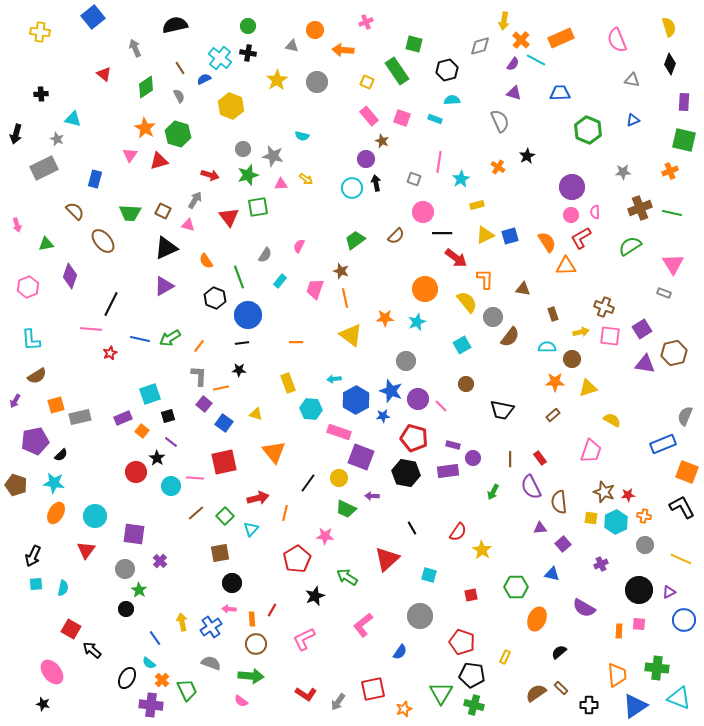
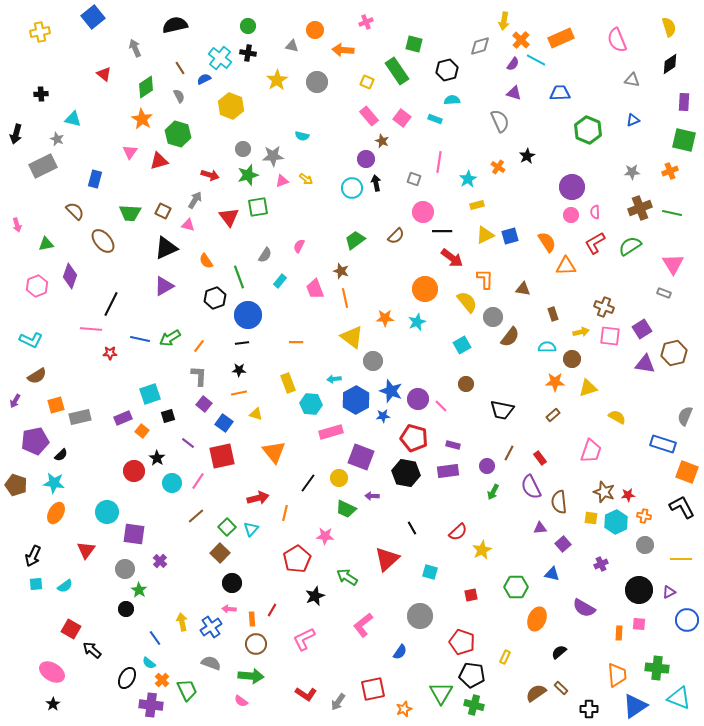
yellow cross at (40, 32): rotated 18 degrees counterclockwise
black diamond at (670, 64): rotated 35 degrees clockwise
pink square at (402, 118): rotated 18 degrees clockwise
orange star at (145, 128): moved 3 px left, 9 px up
pink triangle at (130, 155): moved 3 px up
gray star at (273, 156): rotated 15 degrees counterclockwise
gray rectangle at (44, 168): moved 1 px left, 2 px up
gray star at (623, 172): moved 9 px right
cyan star at (461, 179): moved 7 px right
pink triangle at (281, 184): moved 1 px right, 3 px up; rotated 16 degrees counterclockwise
black line at (442, 233): moved 2 px up
red L-shape at (581, 238): moved 14 px right, 5 px down
red arrow at (456, 258): moved 4 px left
pink hexagon at (28, 287): moved 9 px right, 1 px up
pink trapezoid at (315, 289): rotated 40 degrees counterclockwise
black hexagon at (215, 298): rotated 20 degrees clockwise
yellow triangle at (351, 335): moved 1 px right, 2 px down
cyan L-shape at (31, 340): rotated 60 degrees counterclockwise
red star at (110, 353): rotated 24 degrees clockwise
gray circle at (406, 361): moved 33 px left
orange line at (221, 388): moved 18 px right, 5 px down
cyan hexagon at (311, 409): moved 5 px up
yellow semicircle at (612, 420): moved 5 px right, 3 px up
pink rectangle at (339, 432): moved 8 px left; rotated 35 degrees counterclockwise
purple line at (171, 442): moved 17 px right, 1 px down
blue rectangle at (663, 444): rotated 40 degrees clockwise
purple circle at (473, 458): moved 14 px right, 8 px down
brown line at (510, 459): moved 1 px left, 6 px up; rotated 28 degrees clockwise
red square at (224, 462): moved 2 px left, 6 px up
red circle at (136, 472): moved 2 px left, 1 px up
pink line at (195, 478): moved 3 px right, 3 px down; rotated 60 degrees counterclockwise
cyan circle at (171, 486): moved 1 px right, 3 px up
brown line at (196, 513): moved 3 px down
cyan circle at (95, 516): moved 12 px right, 4 px up
green square at (225, 516): moved 2 px right, 11 px down
red semicircle at (458, 532): rotated 12 degrees clockwise
yellow star at (482, 550): rotated 12 degrees clockwise
brown square at (220, 553): rotated 36 degrees counterclockwise
yellow line at (681, 559): rotated 25 degrees counterclockwise
cyan square at (429, 575): moved 1 px right, 3 px up
cyan semicircle at (63, 588): moved 2 px right, 2 px up; rotated 42 degrees clockwise
blue circle at (684, 620): moved 3 px right
orange rectangle at (619, 631): moved 2 px down
pink ellipse at (52, 672): rotated 20 degrees counterclockwise
black star at (43, 704): moved 10 px right; rotated 24 degrees clockwise
black cross at (589, 705): moved 4 px down
